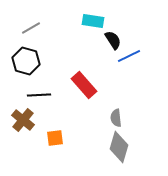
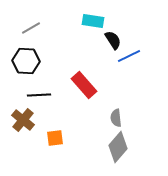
black hexagon: rotated 12 degrees counterclockwise
gray diamond: moved 1 px left; rotated 24 degrees clockwise
